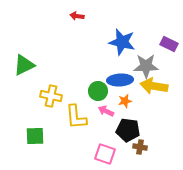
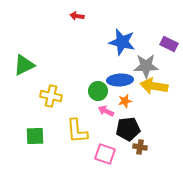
yellow L-shape: moved 1 px right, 14 px down
black pentagon: moved 1 px up; rotated 15 degrees counterclockwise
